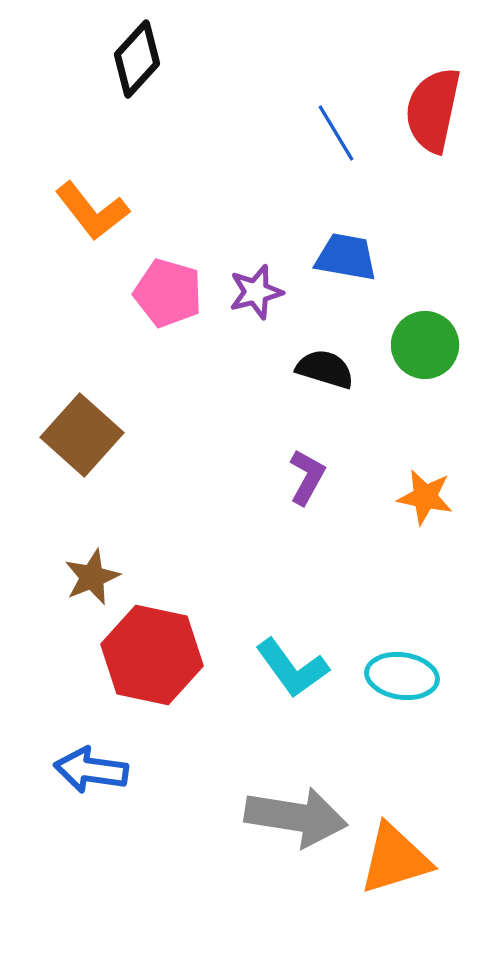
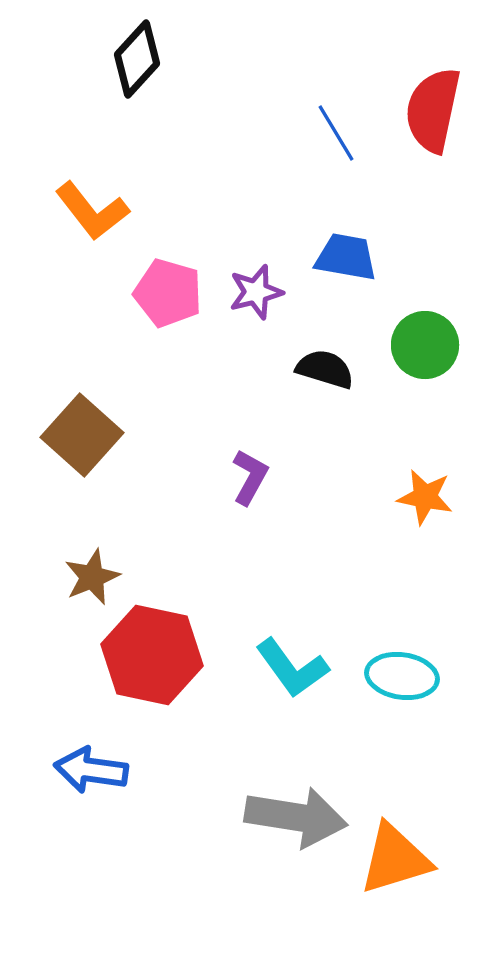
purple L-shape: moved 57 px left
